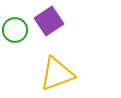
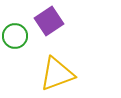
green circle: moved 6 px down
